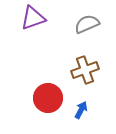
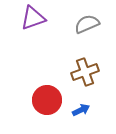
brown cross: moved 2 px down
red circle: moved 1 px left, 2 px down
blue arrow: rotated 36 degrees clockwise
